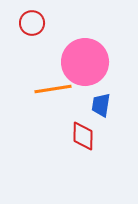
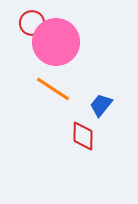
pink circle: moved 29 px left, 20 px up
orange line: rotated 42 degrees clockwise
blue trapezoid: rotated 30 degrees clockwise
